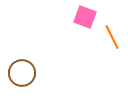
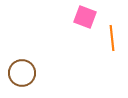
orange line: moved 1 px down; rotated 20 degrees clockwise
